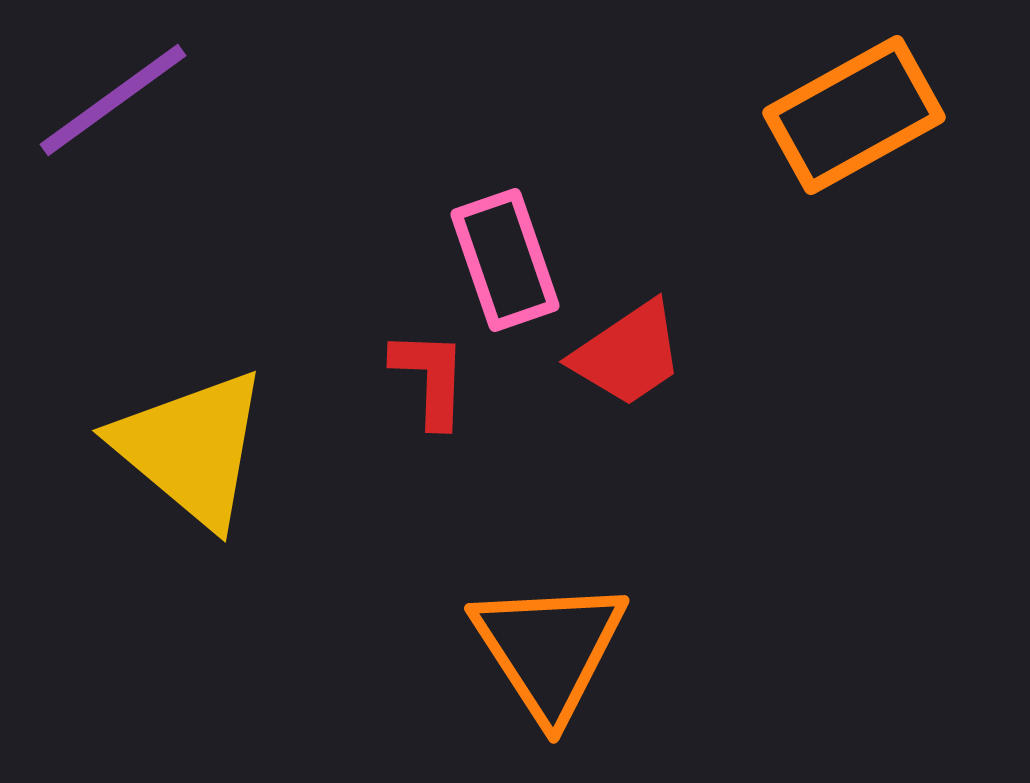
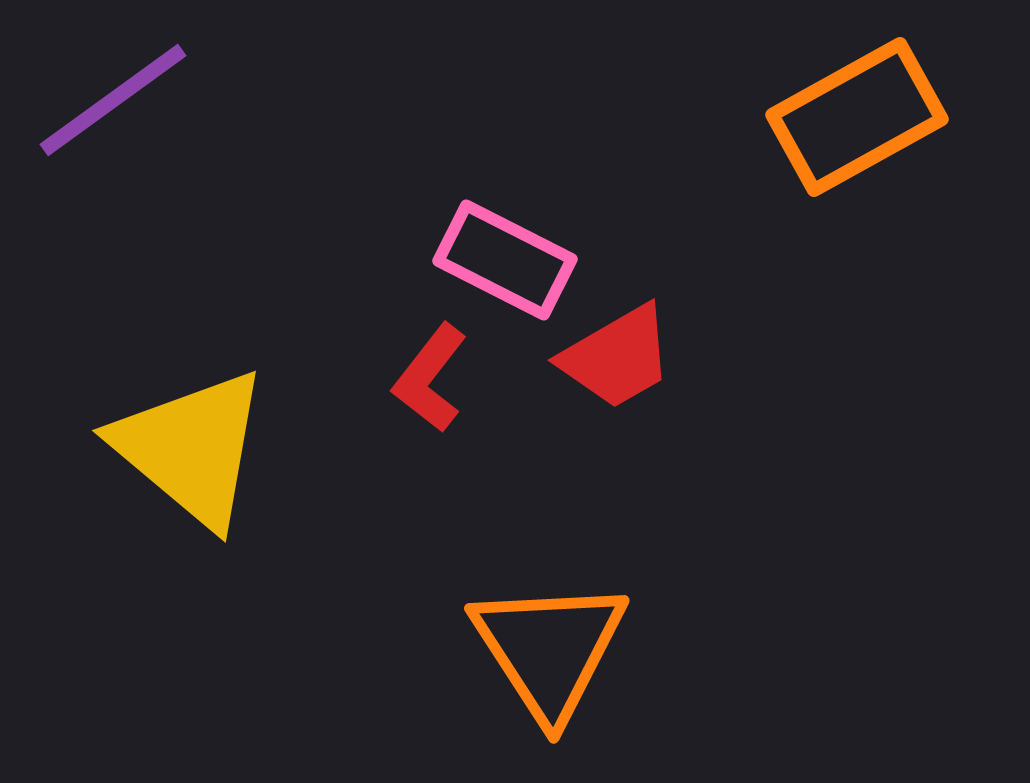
orange rectangle: moved 3 px right, 2 px down
pink rectangle: rotated 44 degrees counterclockwise
red trapezoid: moved 11 px left, 3 px down; rotated 4 degrees clockwise
red L-shape: rotated 144 degrees counterclockwise
